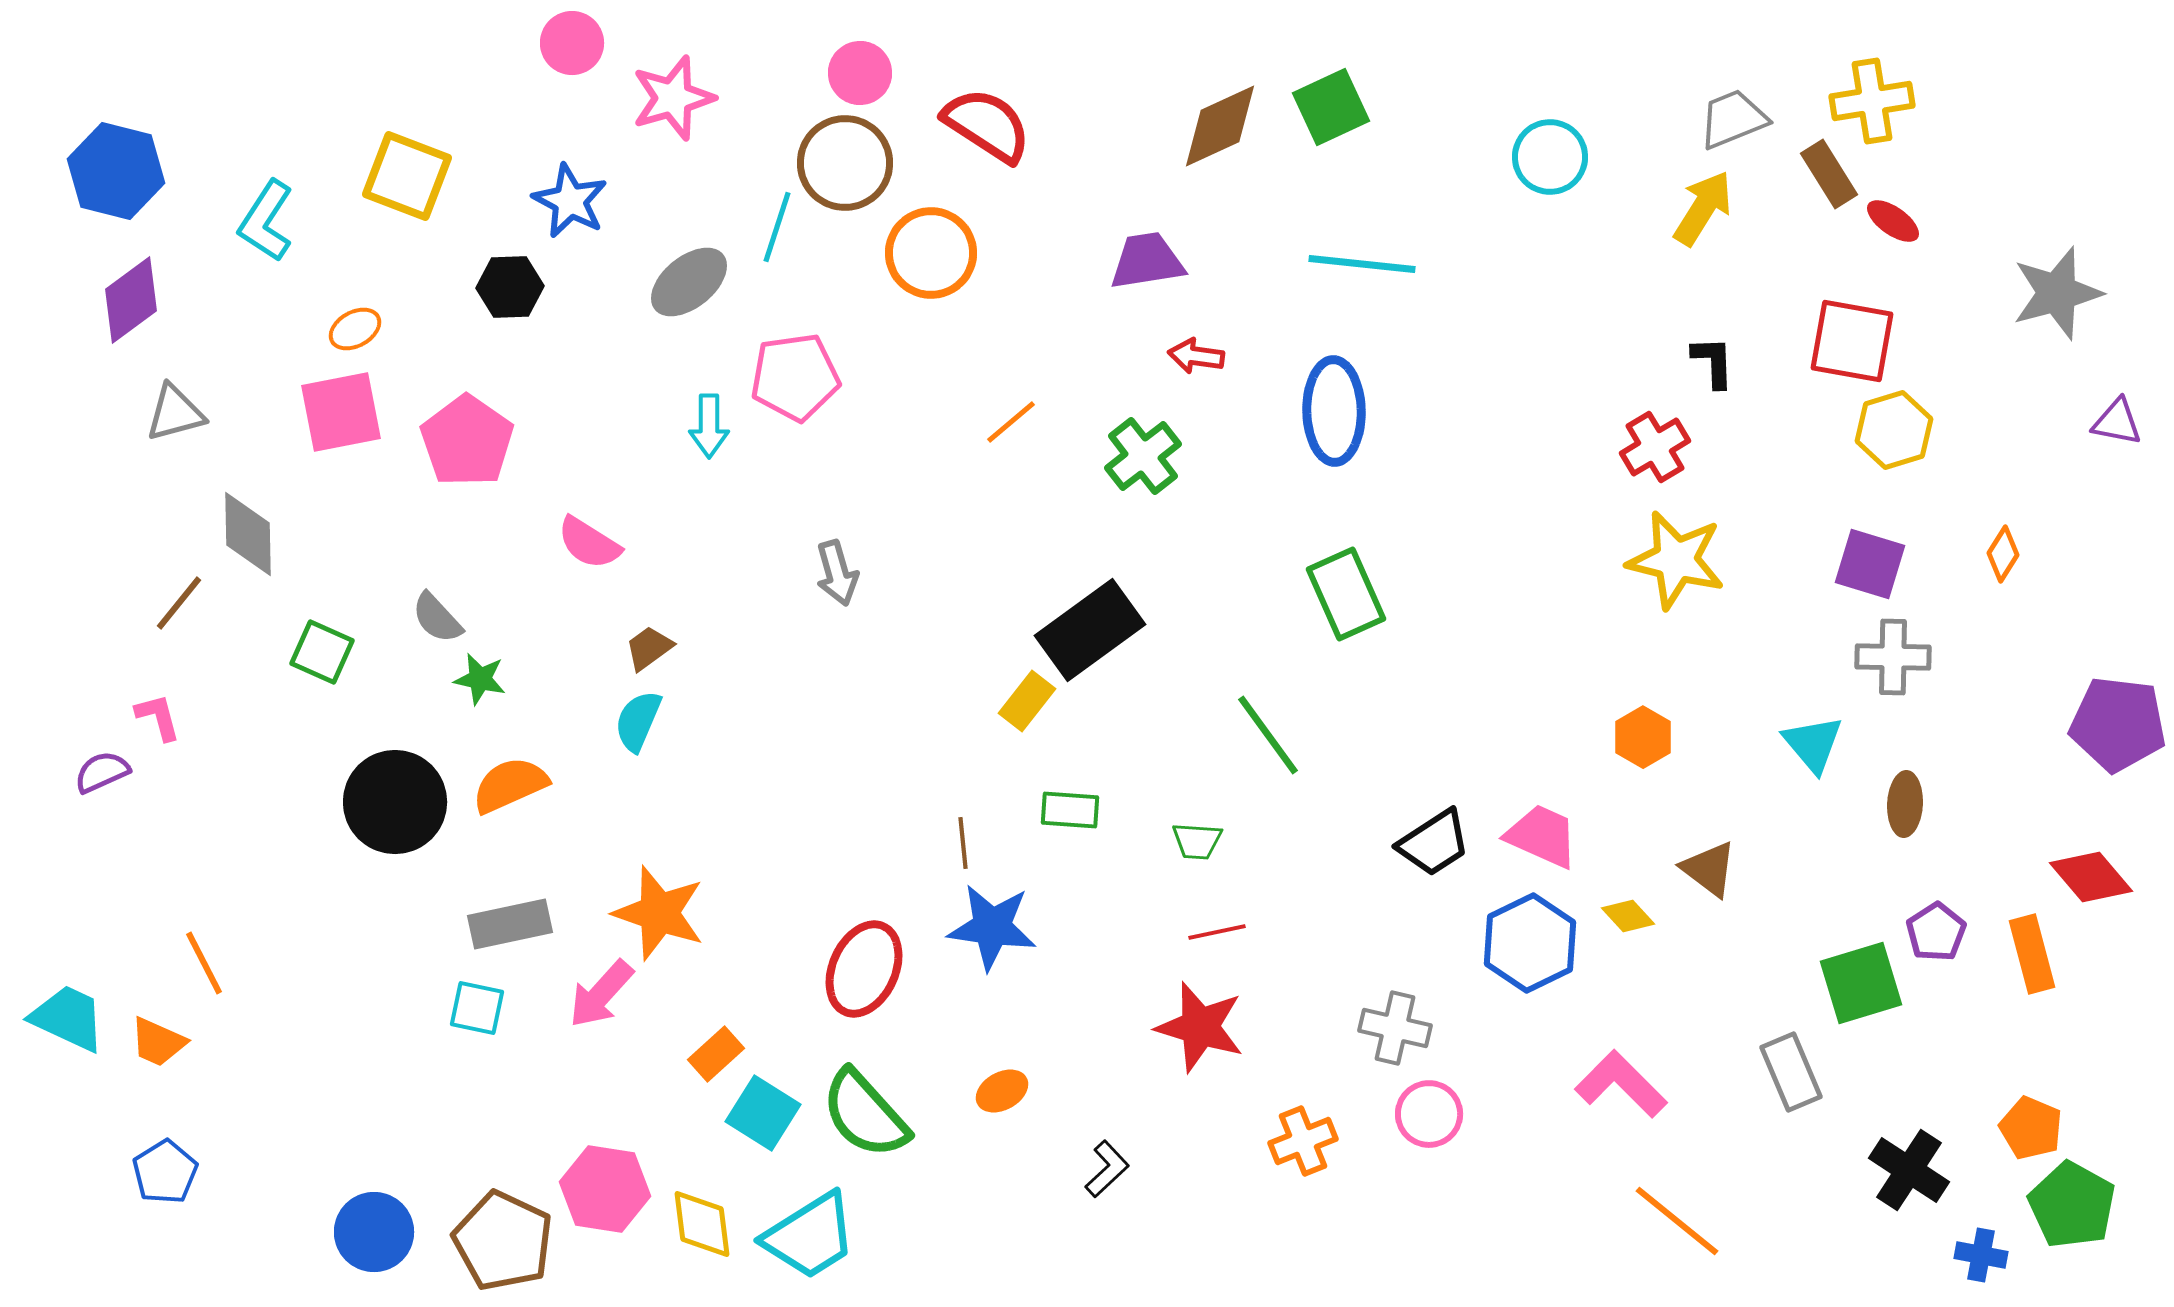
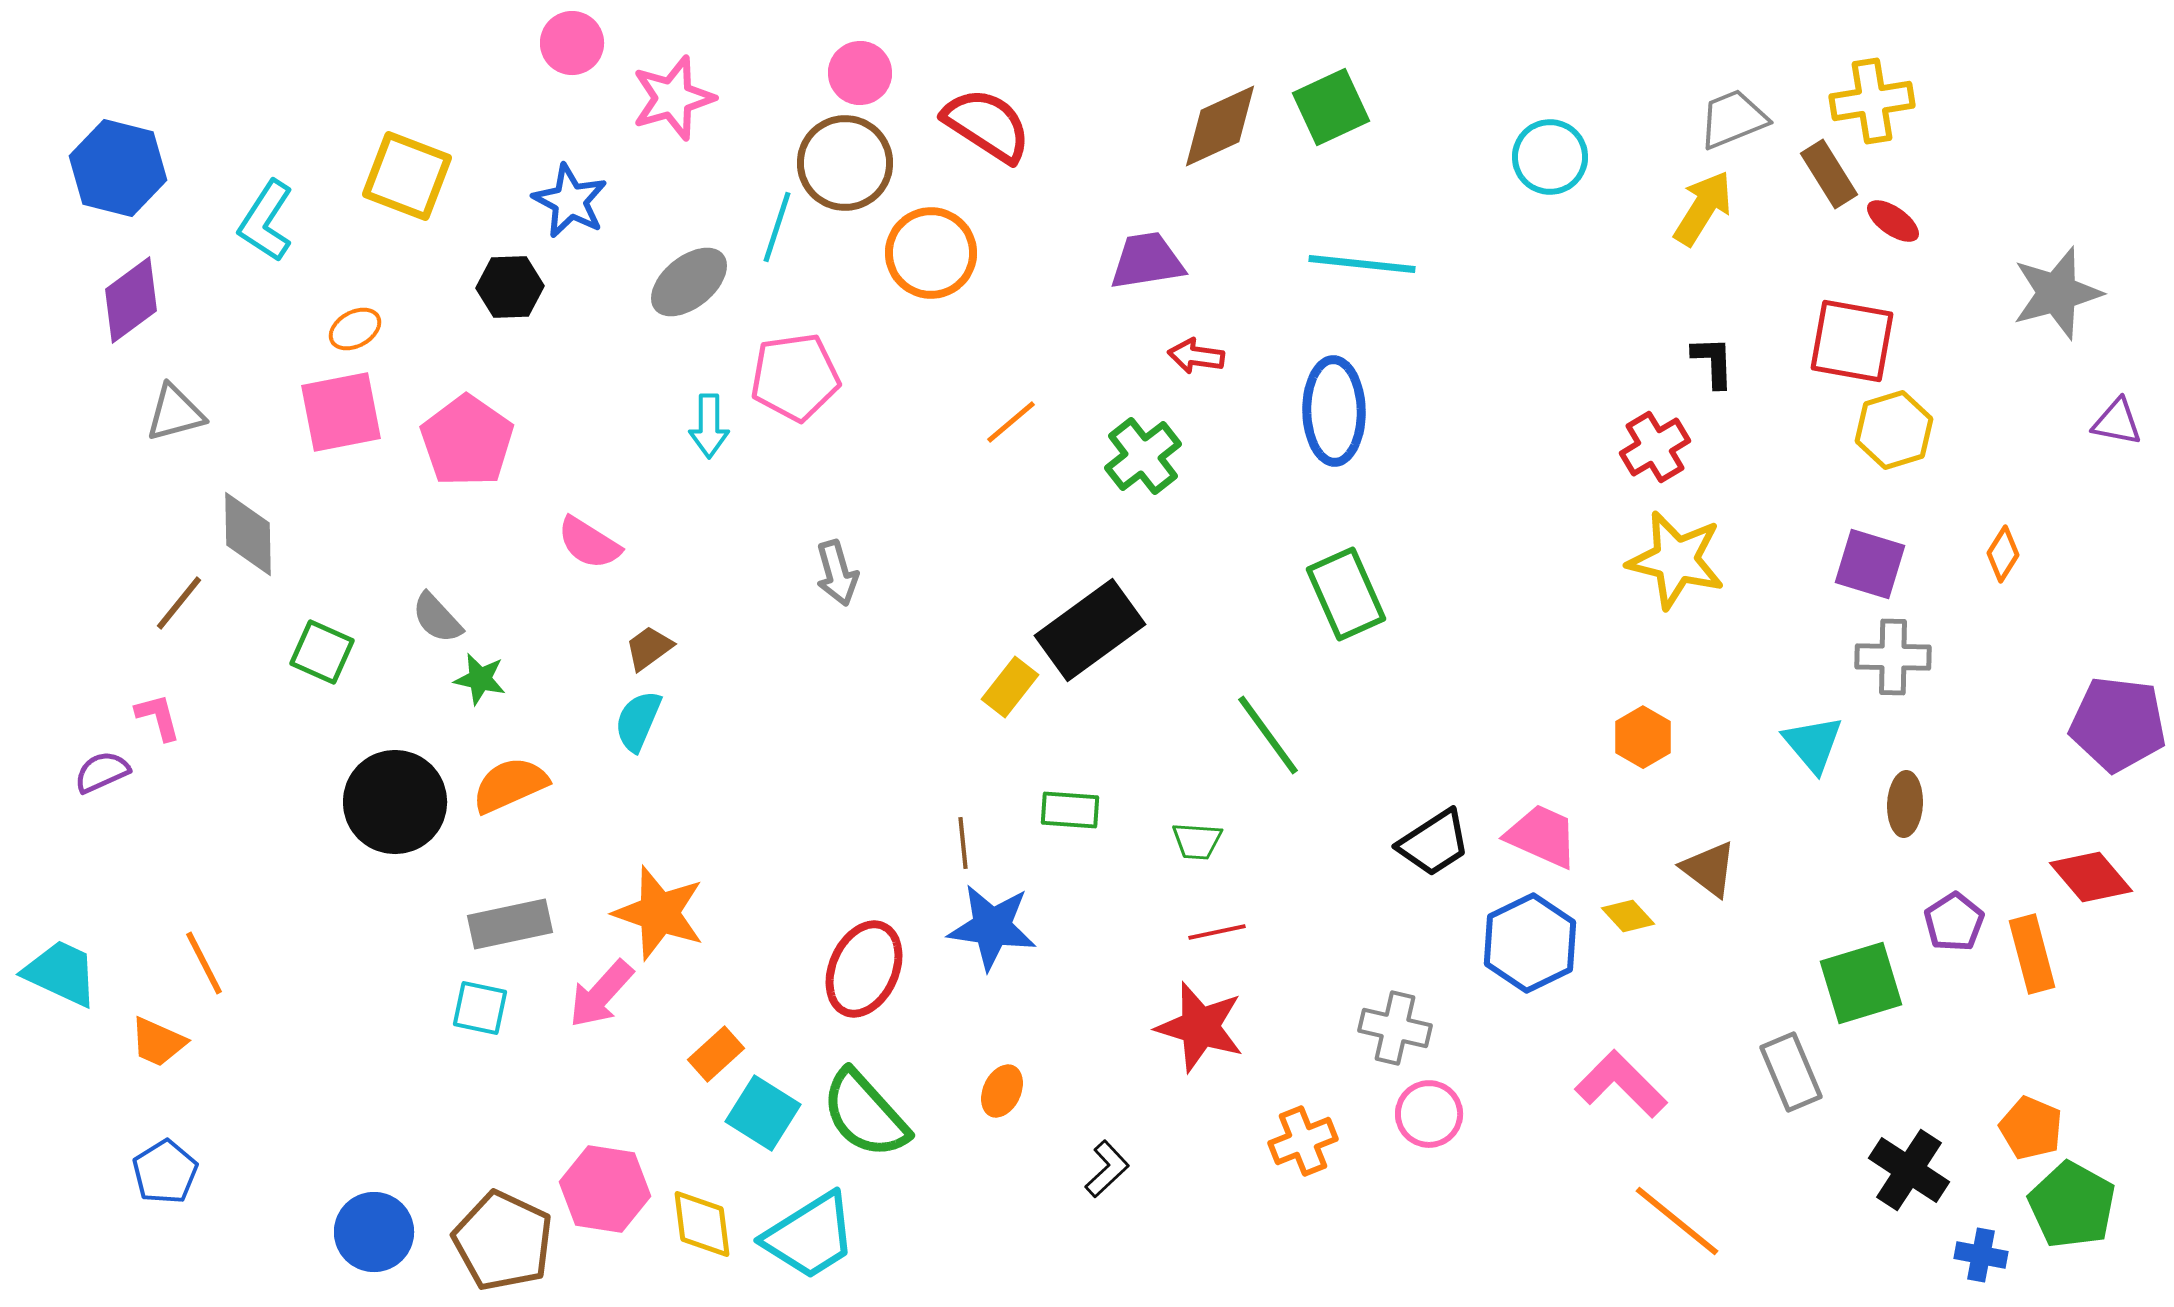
blue hexagon at (116, 171): moved 2 px right, 3 px up
yellow rectangle at (1027, 701): moved 17 px left, 14 px up
purple pentagon at (1936, 932): moved 18 px right, 10 px up
cyan square at (477, 1008): moved 3 px right
cyan trapezoid at (68, 1018): moved 7 px left, 45 px up
orange ellipse at (1002, 1091): rotated 36 degrees counterclockwise
